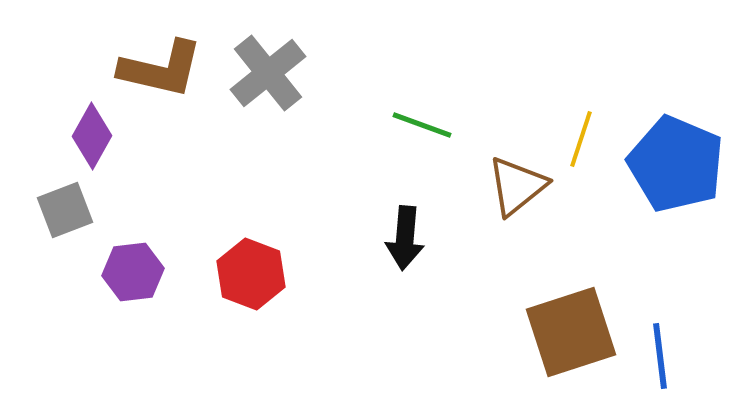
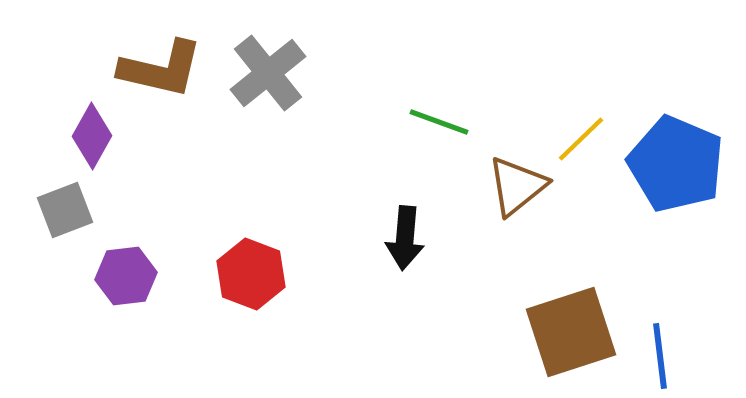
green line: moved 17 px right, 3 px up
yellow line: rotated 28 degrees clockwise
purple hexagon: moved 7 px left, 4 px down
